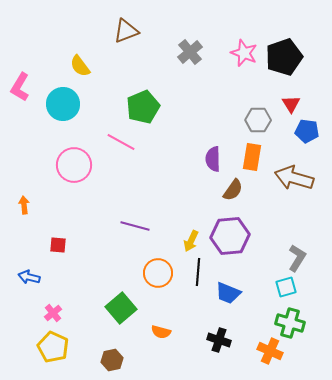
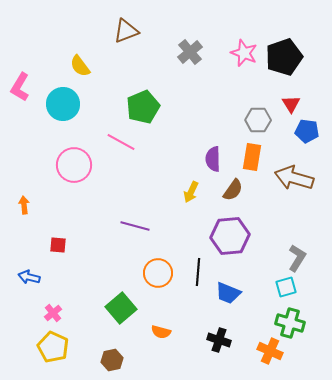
yellow arrow: moved 49 px up
